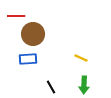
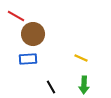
red line: rotated 30 degrees clockwise
